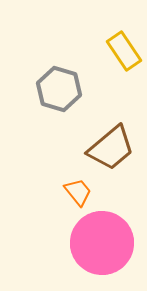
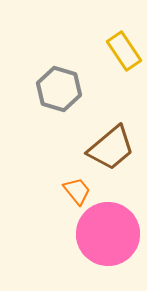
orange trapezoid: moved 1 px left, 1 px up
pink circle: moved 6 px right, 9 px up
